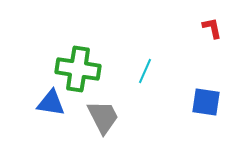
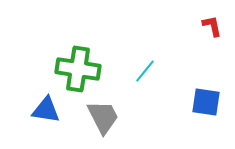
red L-shape: moved 2 px up
cyan line: rotated 15 degrees clockwise
blue triangle: moved 5 px left, 7 px down
